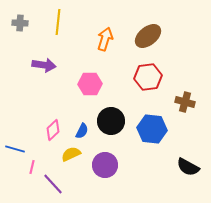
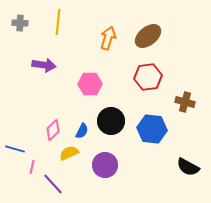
orange arrow: moved 3 px right, 1 px up
yellow semicircle: moved 2 px left, 1 px up
